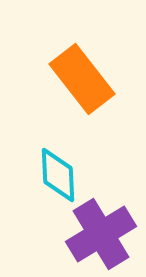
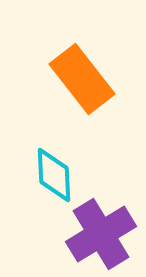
cyan diamond: moved 4 px left
